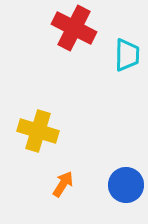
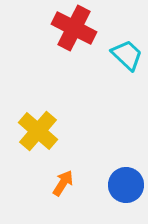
cyan trapezoid: rotated 48 degrees counterclockwise
yellow cross: rotated 24 degrees clockwise
orange arrow: moved 1 px up
